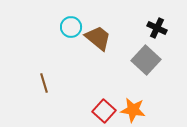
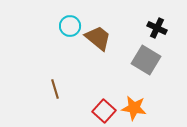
cyan circle: moved 1 px left, 1 px up
gray square: rotated 12 degrees counterclockwise
brown line: moved 11 px right, 6 px down
orange star: moved 1 px right, 2 px up
